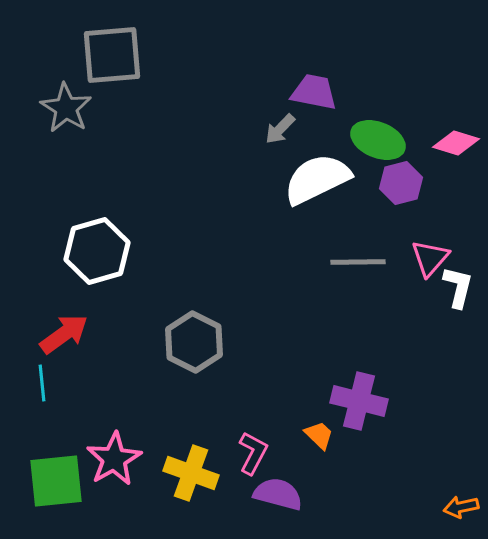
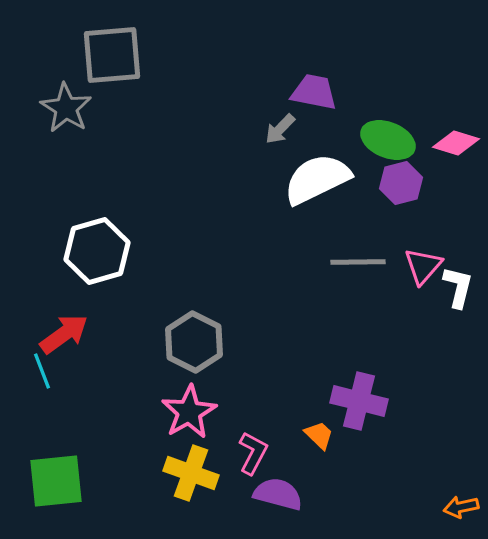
green ellipse: moved 10 px right
pink triangle: moved 7 px left, 8 px down
cyan line: moved 12 px up; rotated 15 degrees counterclockwise
pink star: moved 75 px right, 47 px up
